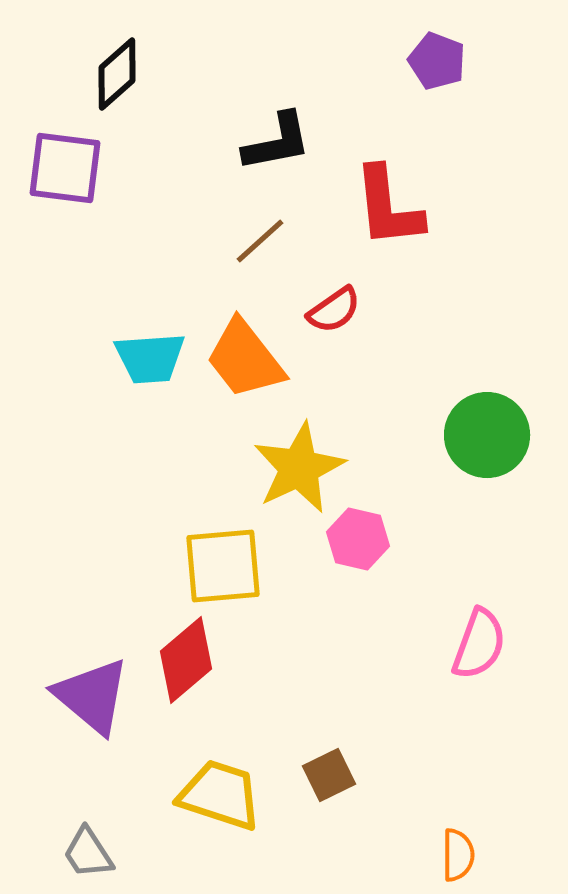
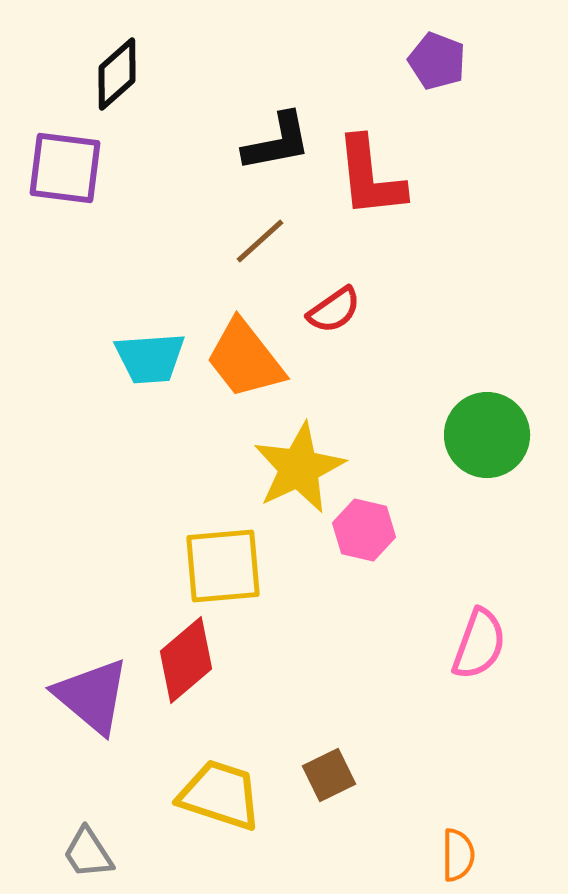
red L-shape: moved 18 px left, 30 px up
pink hexagon: moved 6 px right, 9 px up
